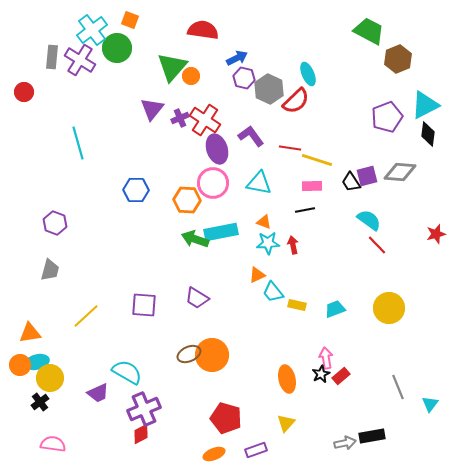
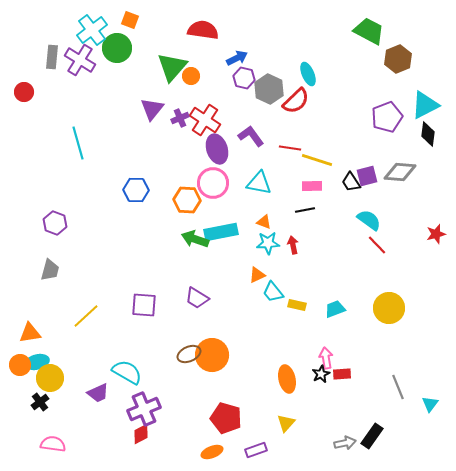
red rectangle at (341, 376): moved 1 px right, 2 px up; rotated 36 degrees clockwise
black rectangle at (372, 436): rotated 45 degrees counterclockwise
orange ellipse at (214, 454): moved 2 px left, 2 px up
